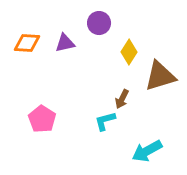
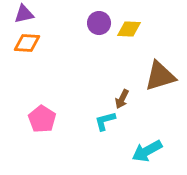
purple triangle: moved 41 px left, 29 px up
yellow diamond: moved 23 px up; rotated 60 degrees clockwise
